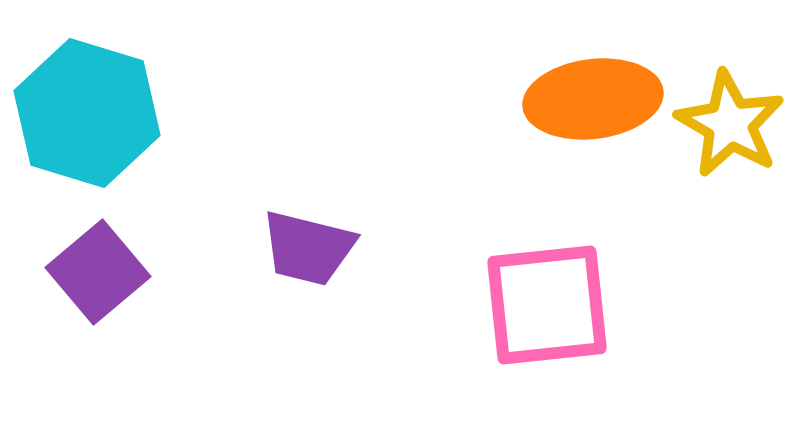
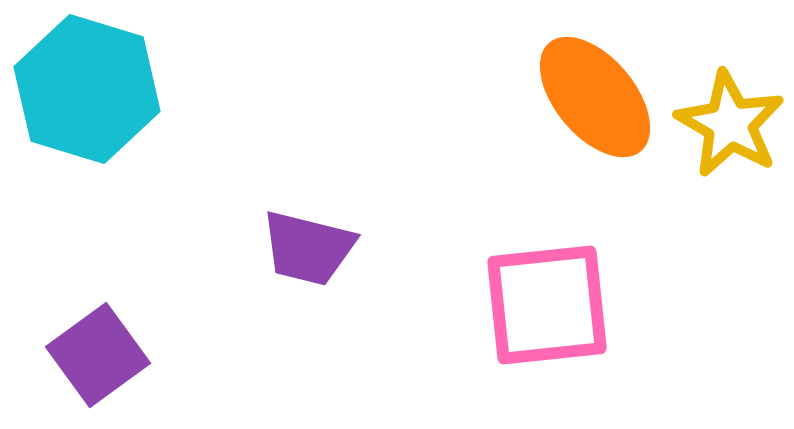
orange ellipse: moved 2 px right, 2 px up; rotated 57 degrees clockwise
cyan hexagon: moved 24 px up
purple square: moved 83 px down; rotated 4 degrees clockwise
